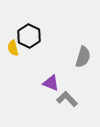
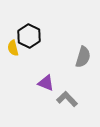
purple triangle: moved 5 px left
